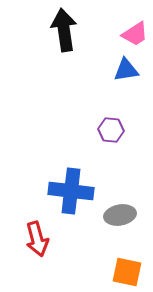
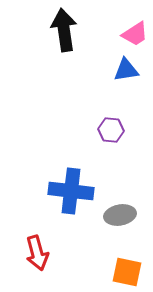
red arrow: moved 14 px down
